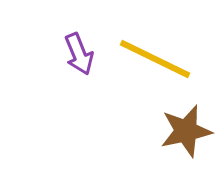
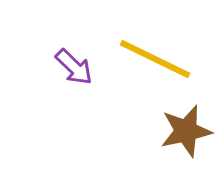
purple arrow: moved 5 px left, 13 px down; rotated 24 degrees counterclockwise
